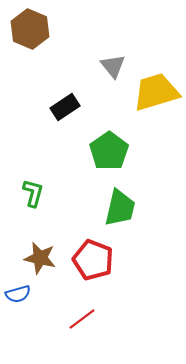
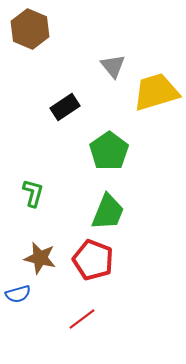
green trapezoid: moved 12 px left, 4 px down; rotated 9 degrees clockwise
